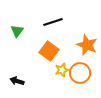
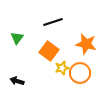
green triangle: moved 7 px down
orange star: moved 1 px left, 1 px up; rotated 10 degrees counterclockwise
yellow star: moved 2 px up
